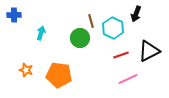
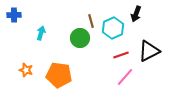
cyan hexagon: rotated 10 degrees clockwise
pink line: moved 3 px left, 2 px up; rotated 24 degrees counterclockwise
